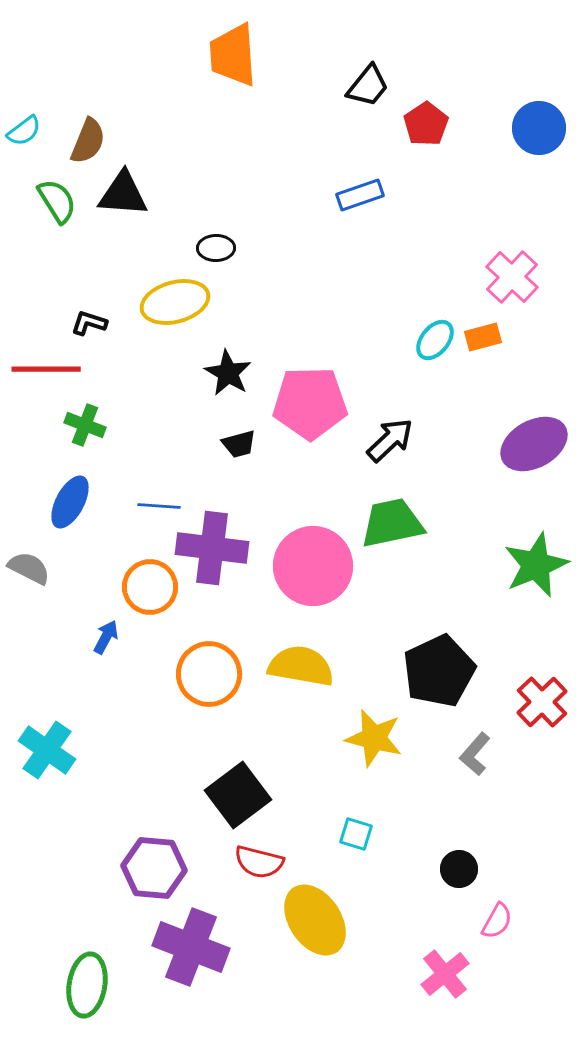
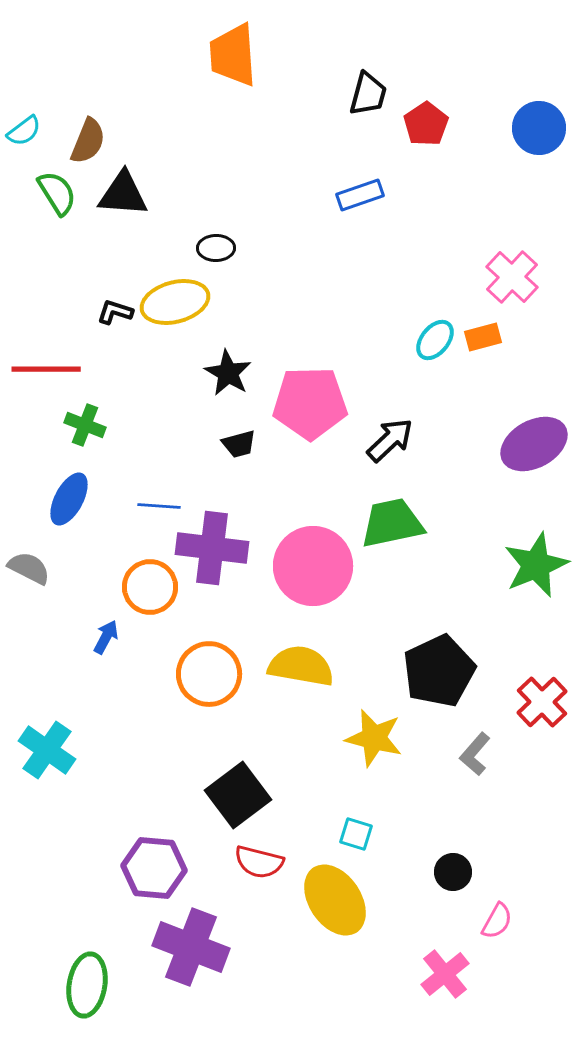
black trapezoid at (368, 86): moved 8 px down; rotated 24 degrees counterclockwise
green semicircle at (57, 201): moved 8 px up
black L-shape at (89, 323): moved 26 px right, 11 px up
blue ellipse at (70, 502): moved 1 px left, 3 px up
black circle at (459, 869): moved 6 px left, 3 px down
yellow ellipse at (315, 920): moved 20 px right, 20 px up
